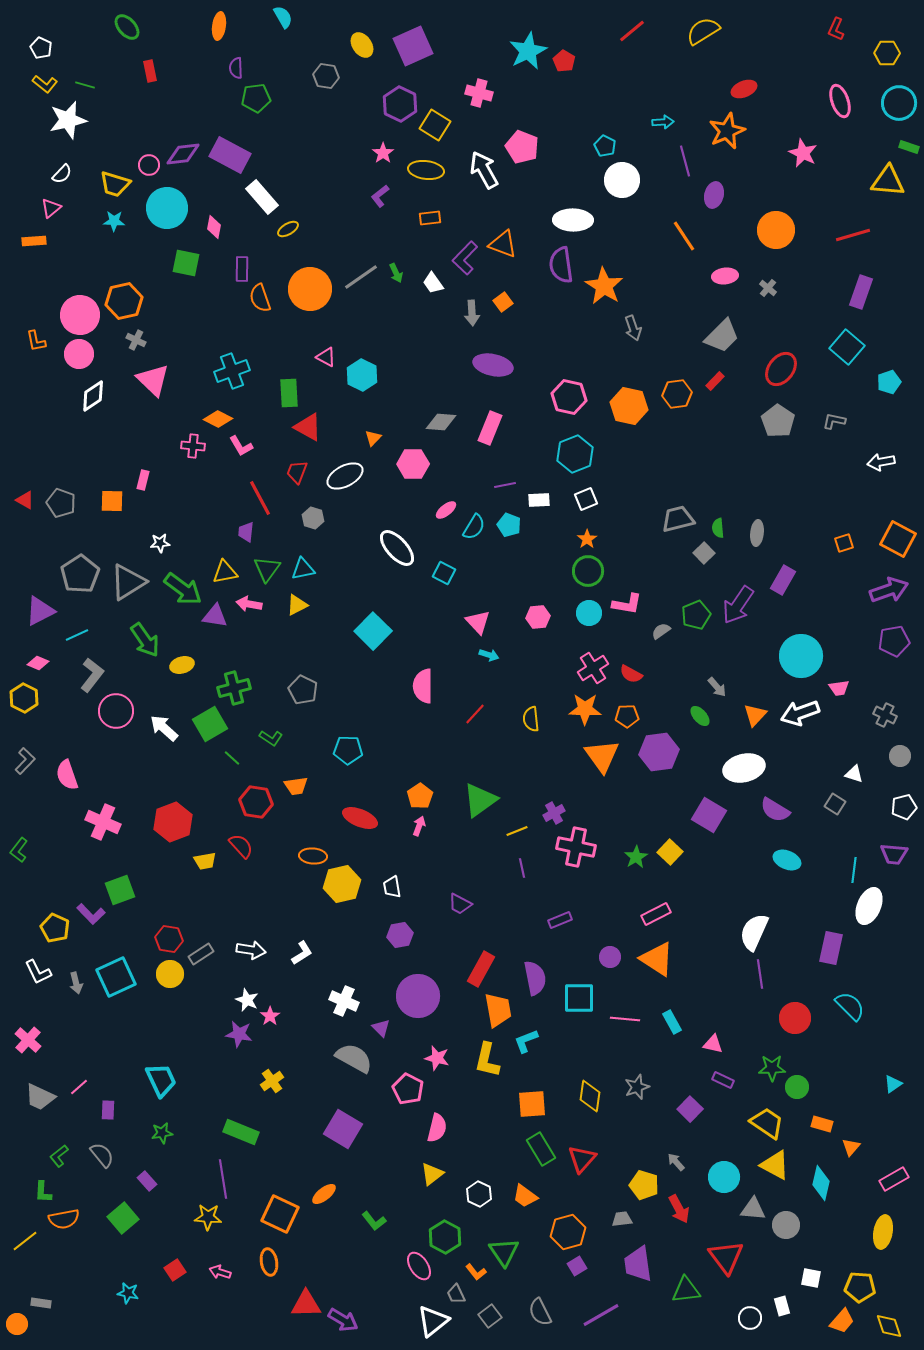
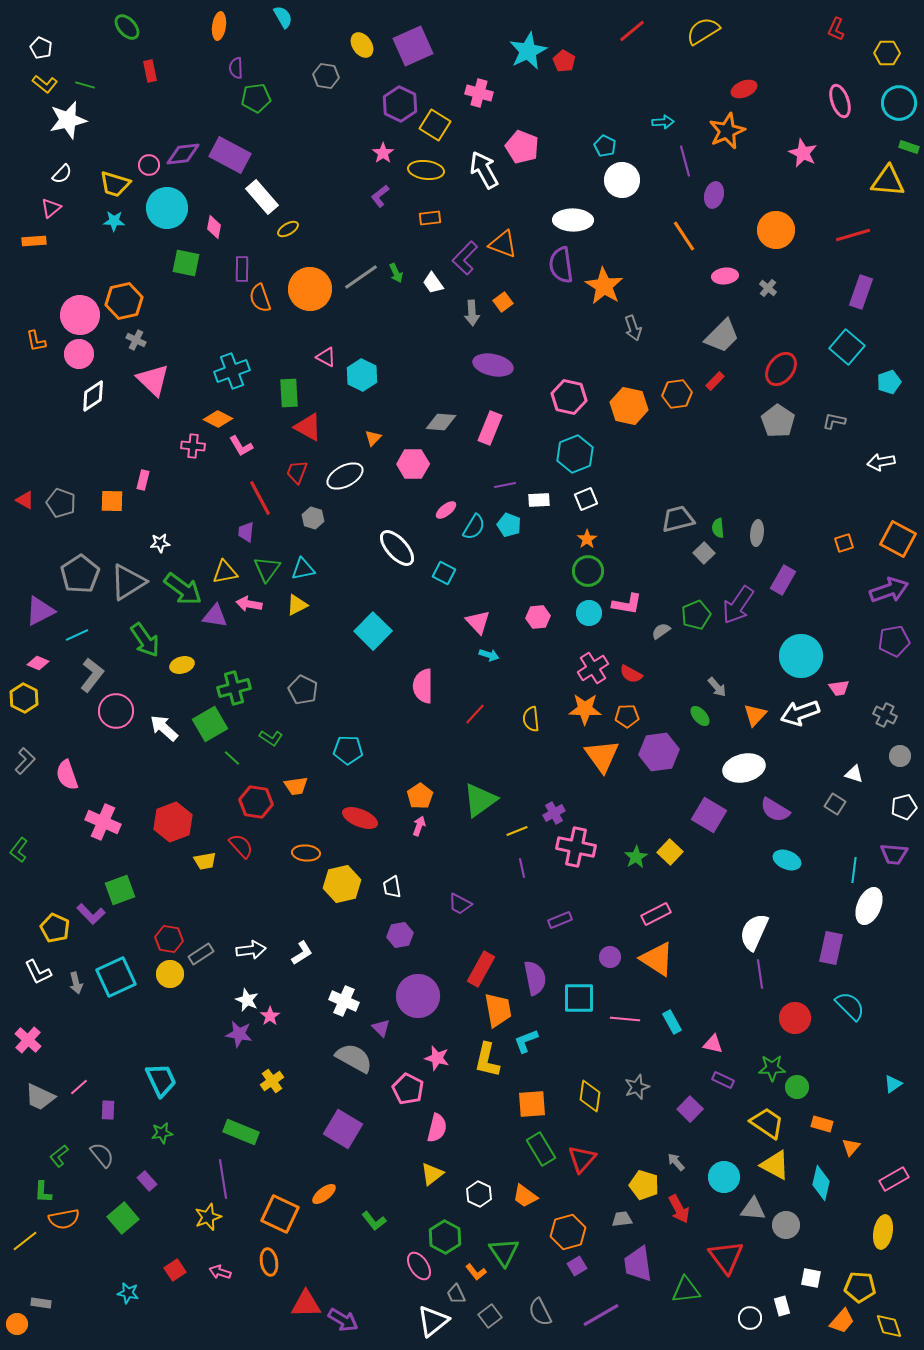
orange ellipse at (313, 856): moved 7 px left, 3 px up
white arrow at (251, 950): rotated 16 degrees counterclockwise
yellow star at (208, 1217): rotated 24 degrees counterclockwise
